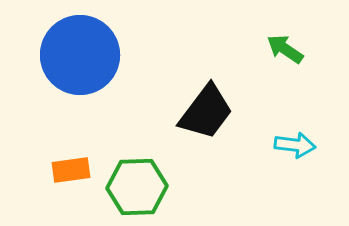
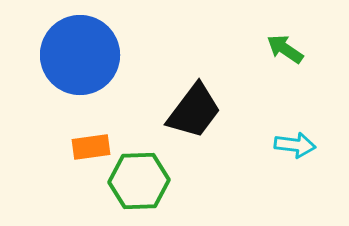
black trapezoid: moved 12 px left, 1 px up
orange rectangle: moved 20 px right, 23 px up
green hexagon: moved 2 px right, 6 px up
